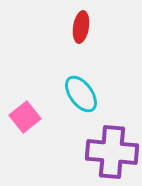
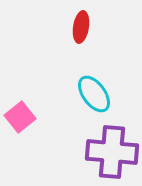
cyan ellipse: moved 13 px right
pink square: moved 5 px left
